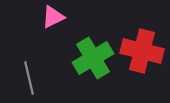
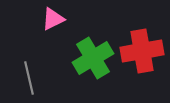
pink triangle: moved 2 px down
red cross: rotated 24 degrees counterclockwise
